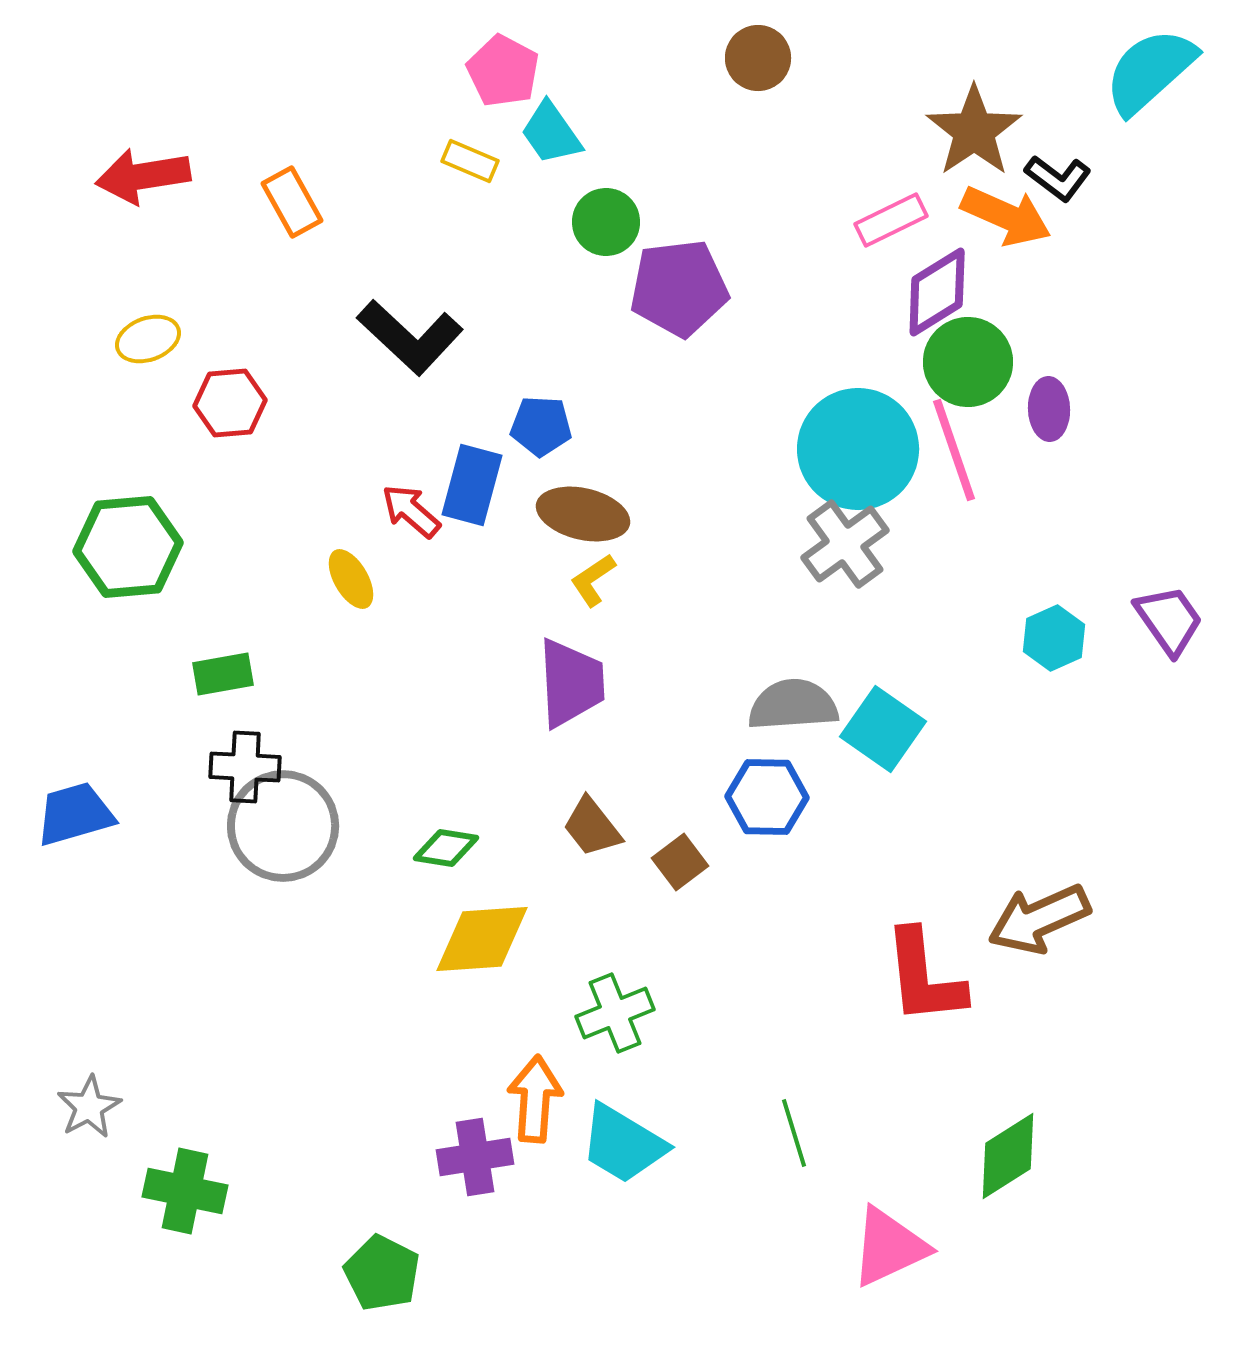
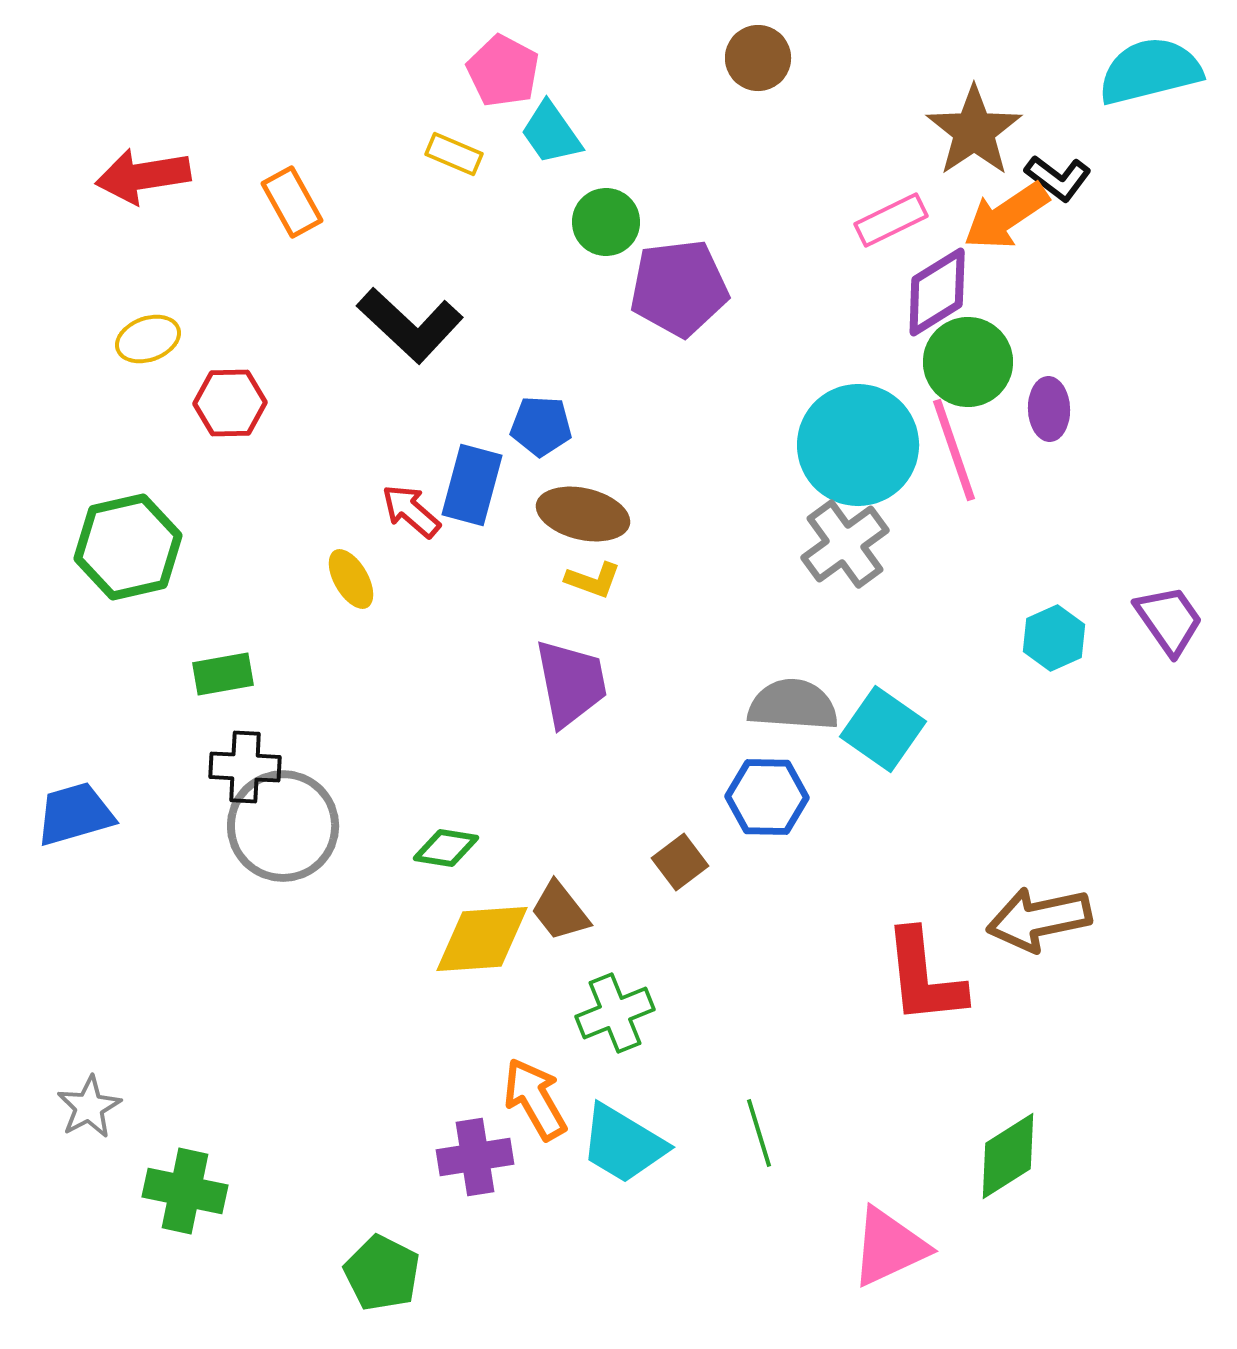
cyan semicircle at (1150, 71): rotated 28 degrees clockwise
yellow rectangle at (470, 161): moved 16 px left, 7 px up
orange arrow at (1006, 216): rotated 122 degrees clockwise
black L-shape at (410, 337): moved 12 px up
red hexagon at (230, 403): rotated 4 degrees clockwise
cyan circle at (858, 449): moved 4 px up
green hexagon at (128, 547): rotated 8 degrees counterclockwise
yellow L-shape at (593, 580): rotated 126 degrees counterclockwise
purple trapezoid at (571, 683): rotated 8 degrees counterclockwise
gray semicircle at (793, 705): rotated 8 degrees clockwise
brown trapezoid at (592, 827): moved 32 px left, 84 px down
brown arrow at (1039, 919): rotated 12 degrees clockwise
orange arrow at (535, 1099): rotated 34 degrees counterclockwise
green line at (794, 1133): moved 35 px left
